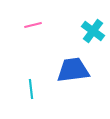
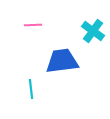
pink line: rotated 12 degrees clockwise
blue trapezoid: moved 11 px left, 9 px up
